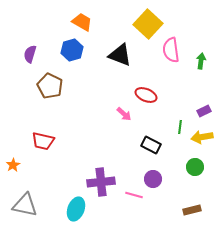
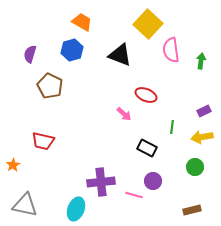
green line: moved 8 px left
black rectangle: moved 4 px left, 3 px down
purple circle: moved 2 px down
